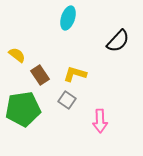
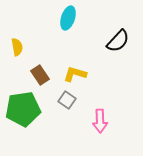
yellow semicircle: moved 8 px up; rotated 42 degrees clockwise
